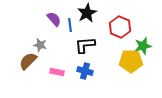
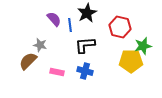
red hexagon: rotated 10 degrees counterclockwise
